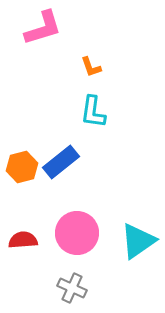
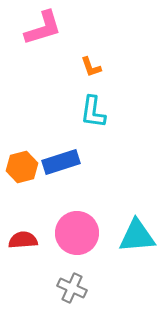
blue rectangle: rotated 21 degrees clockwise
cyan triangle: moved 1 px left, 5 px up; rotated 30 degrees clockwise
